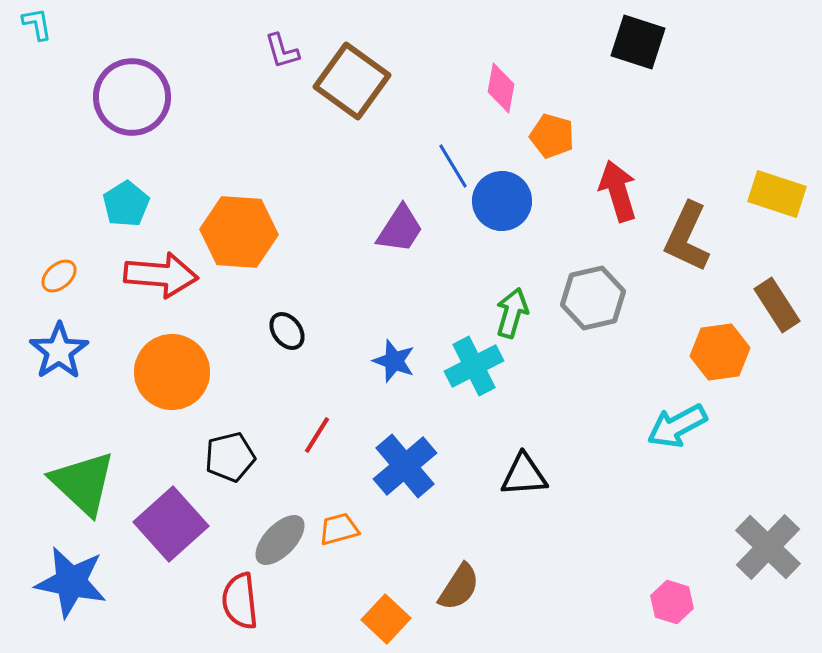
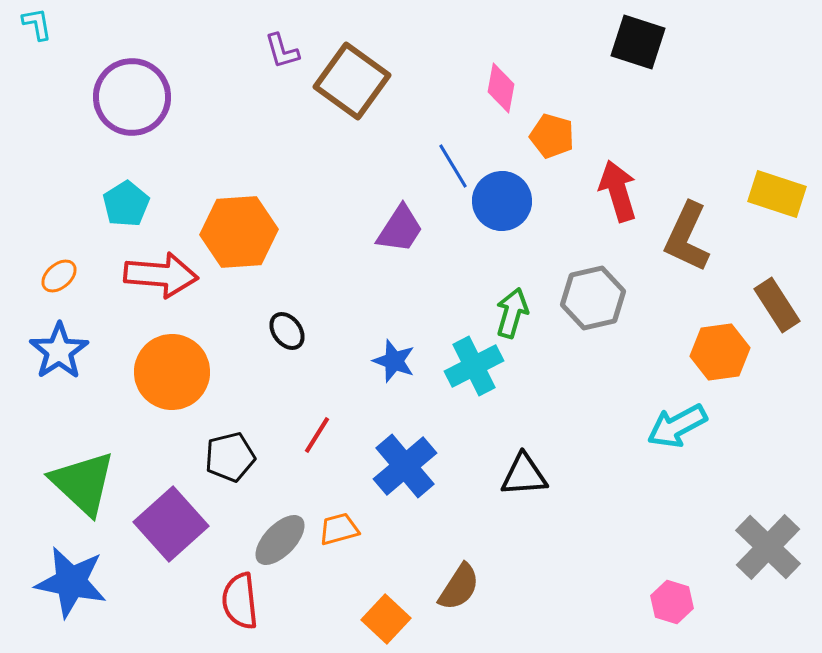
orange hexagon at (239, 232): rotated 8 degrees counterclockwise
